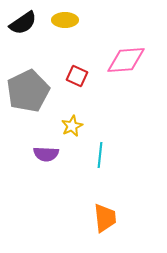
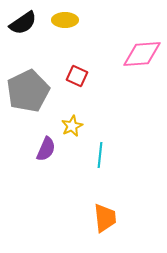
pink diamond: moved 16 px right, 6 px up
purple semicircle: moved 5 px up; rotated 70 degrees counterclockwise
